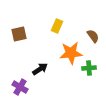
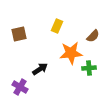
brown semicircle: rotated 80 degrees clockwise
